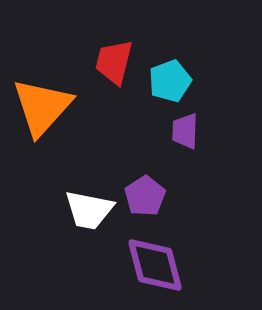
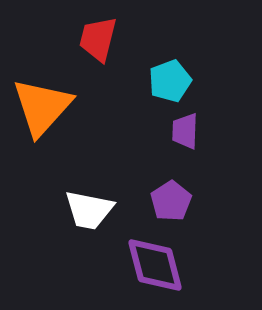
red trapezoid: moved 16 px left, 23 px up
purple pentagon: moved 26 px right, 5 px down
